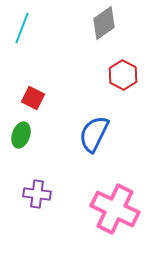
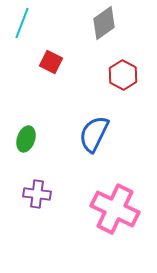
cyan line: moved 5 px up
red square: moved 18 px right, 36 px up
green ellipse: moved 5 px right, 4 px down
